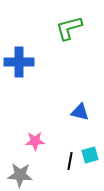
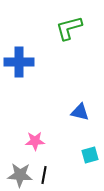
black line: moved 26 px left, 14 px down
